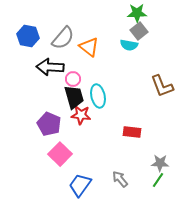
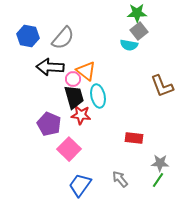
orange triangle: moved 3 px left, 24 px down
red rectangle: moved 2 px right, 6 px down
pink square: moved 9 px right, 5 px up
